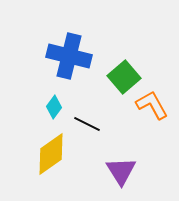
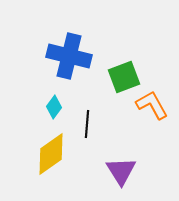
green square: rotated 20 degrees clockwise
black line: rotated 68 degrees clockwise
